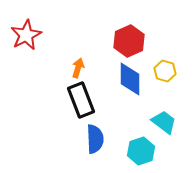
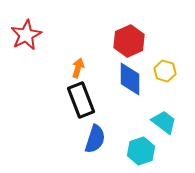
blue semicircle: rotated 20 degrees clockwise
